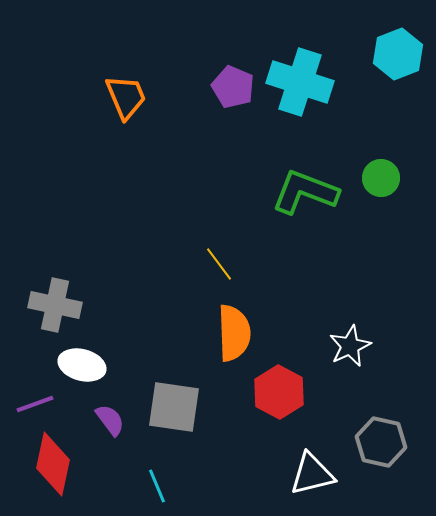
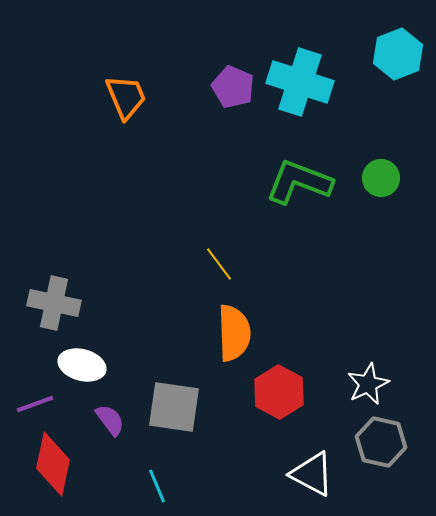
green L-shape: moved 6 px left, 10 px up
gray cross: moved 1 px left, 2 px up
white star: moved 18 px right, 38 px down
white triangle: rotated 42 degrees clockwise
